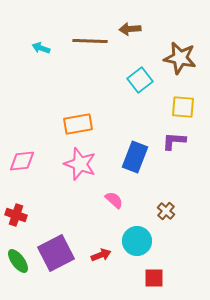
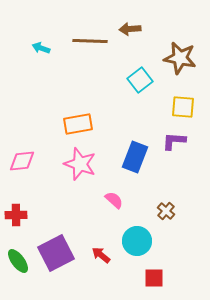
red cross: rotated 20 degrees counterclockwise
red arrow: rotated 120 degrees counterclockwise
